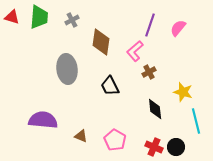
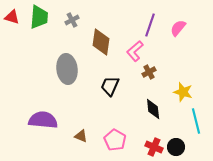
black trapezoid: rotated 50 degrees clockwise
black diamond: moved 2 px left
